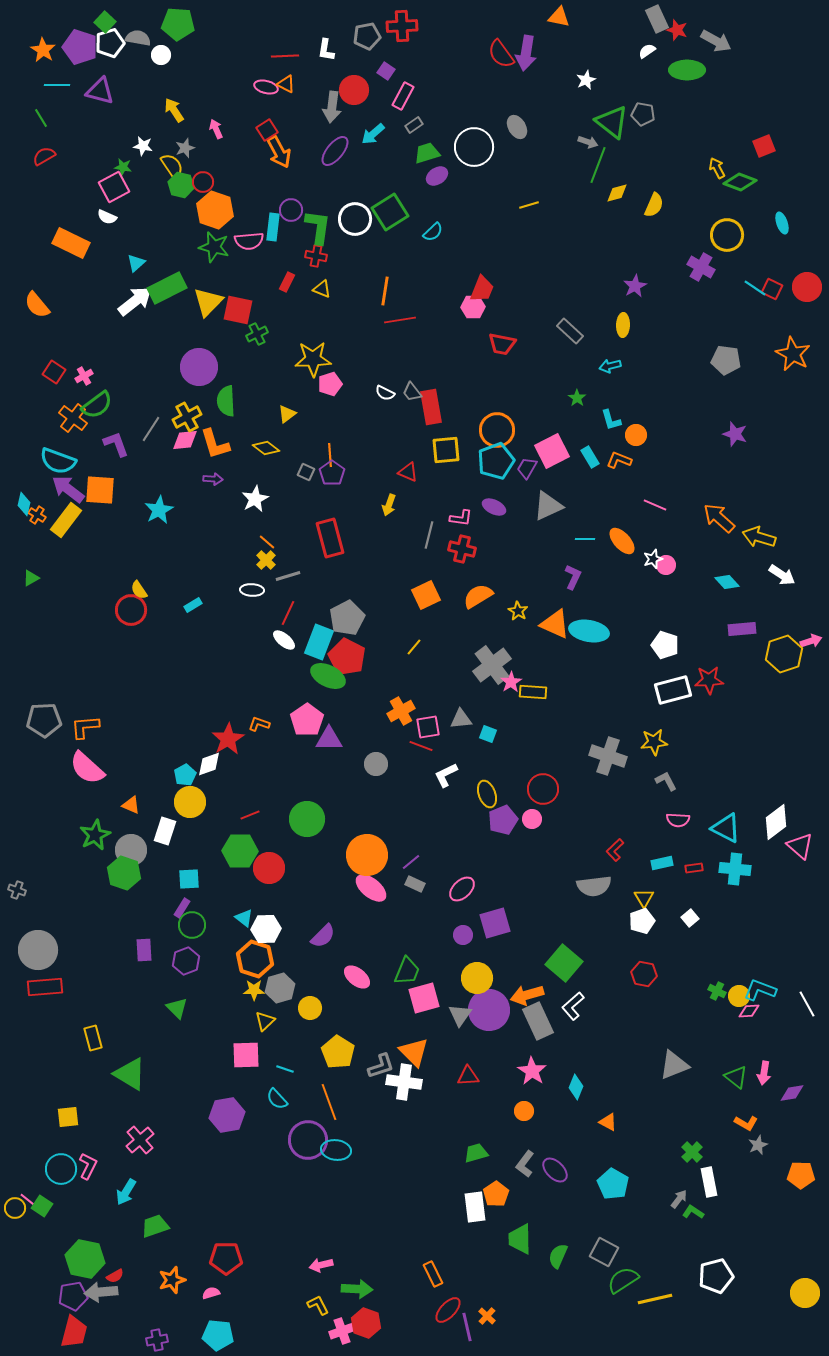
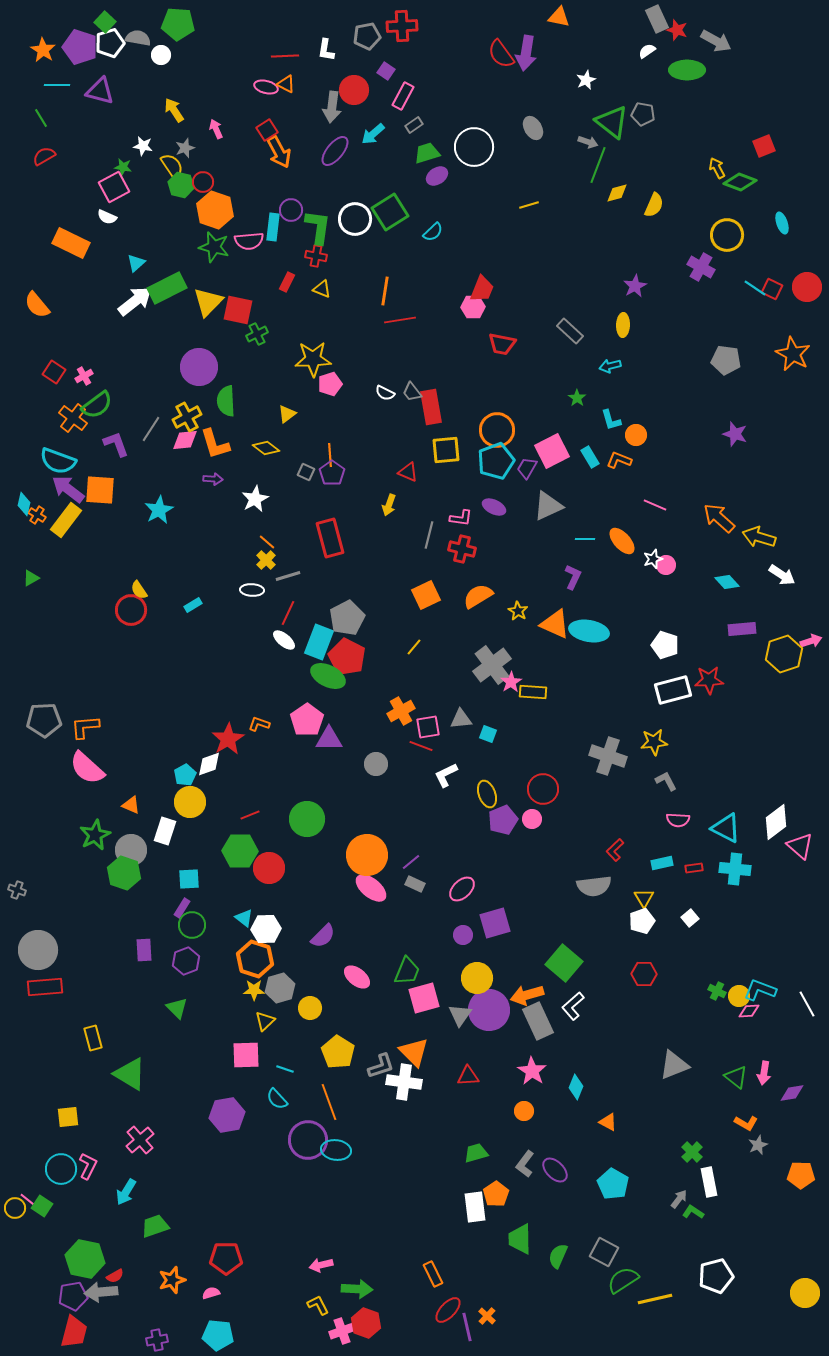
gray ellipse at (517, 127): moved 16 px right, 1 px down
red hexagon at (644, 974): rotated 10 degrees counterclockwise
